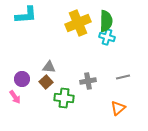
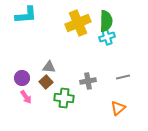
cyan cross: rotated 35 degrees counterclockwise
purple circle: moved 1 px up
pink arrow: moved 11 px right
